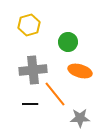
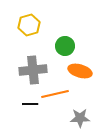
green circle: moved 3 px left, 4 px down
orange line: rotated 64 degrees counterclockwise
